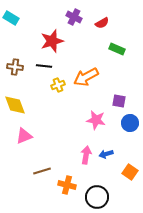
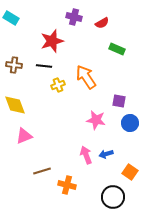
purple cross: rotated 14 degrees counterclockwise
brown cross: moved 1 px left, 2 px up
orange arrow: rotated 85 degrees clockwise
pink arrow: rotated 30 degrees counterclockwise
black circle: moved 16 px right
